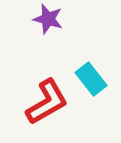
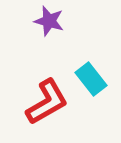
purple star: moved 1 px right, 2 px down
